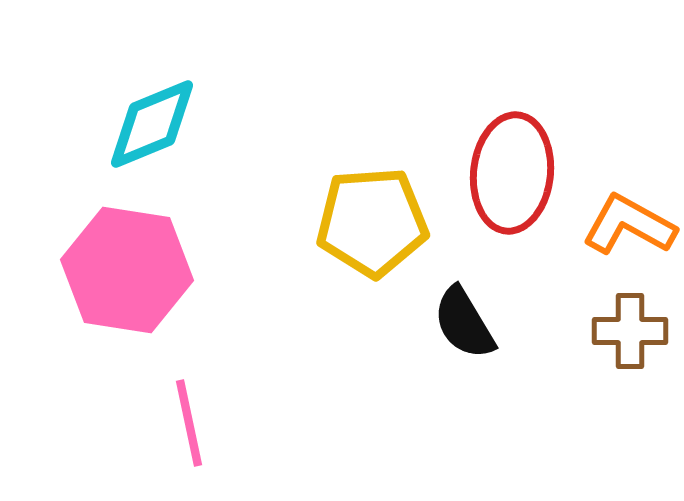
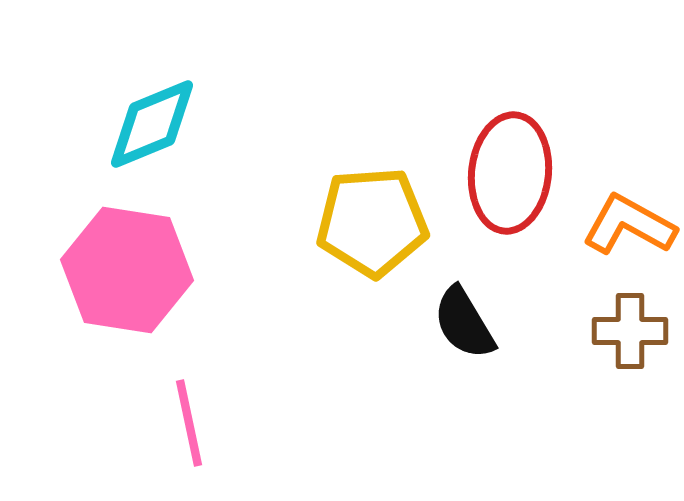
red ellipse: moved 2 px left
